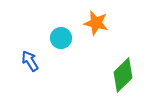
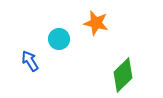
cyan circle: moved 2 px left, 1 px down
